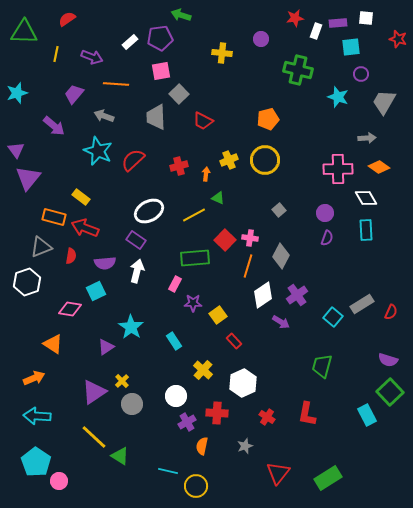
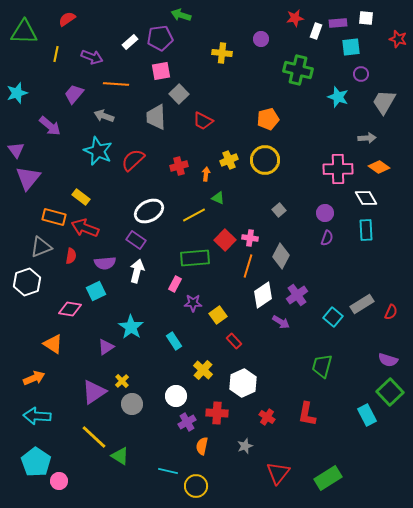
purple arrow at (54, 126): moved 4 px left
